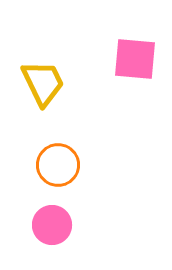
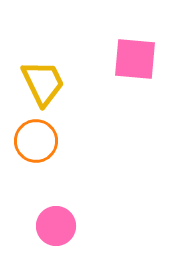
orange circle: moved 22 px left, 24 px up
pink circle: moved 4 px right, 1 px down
